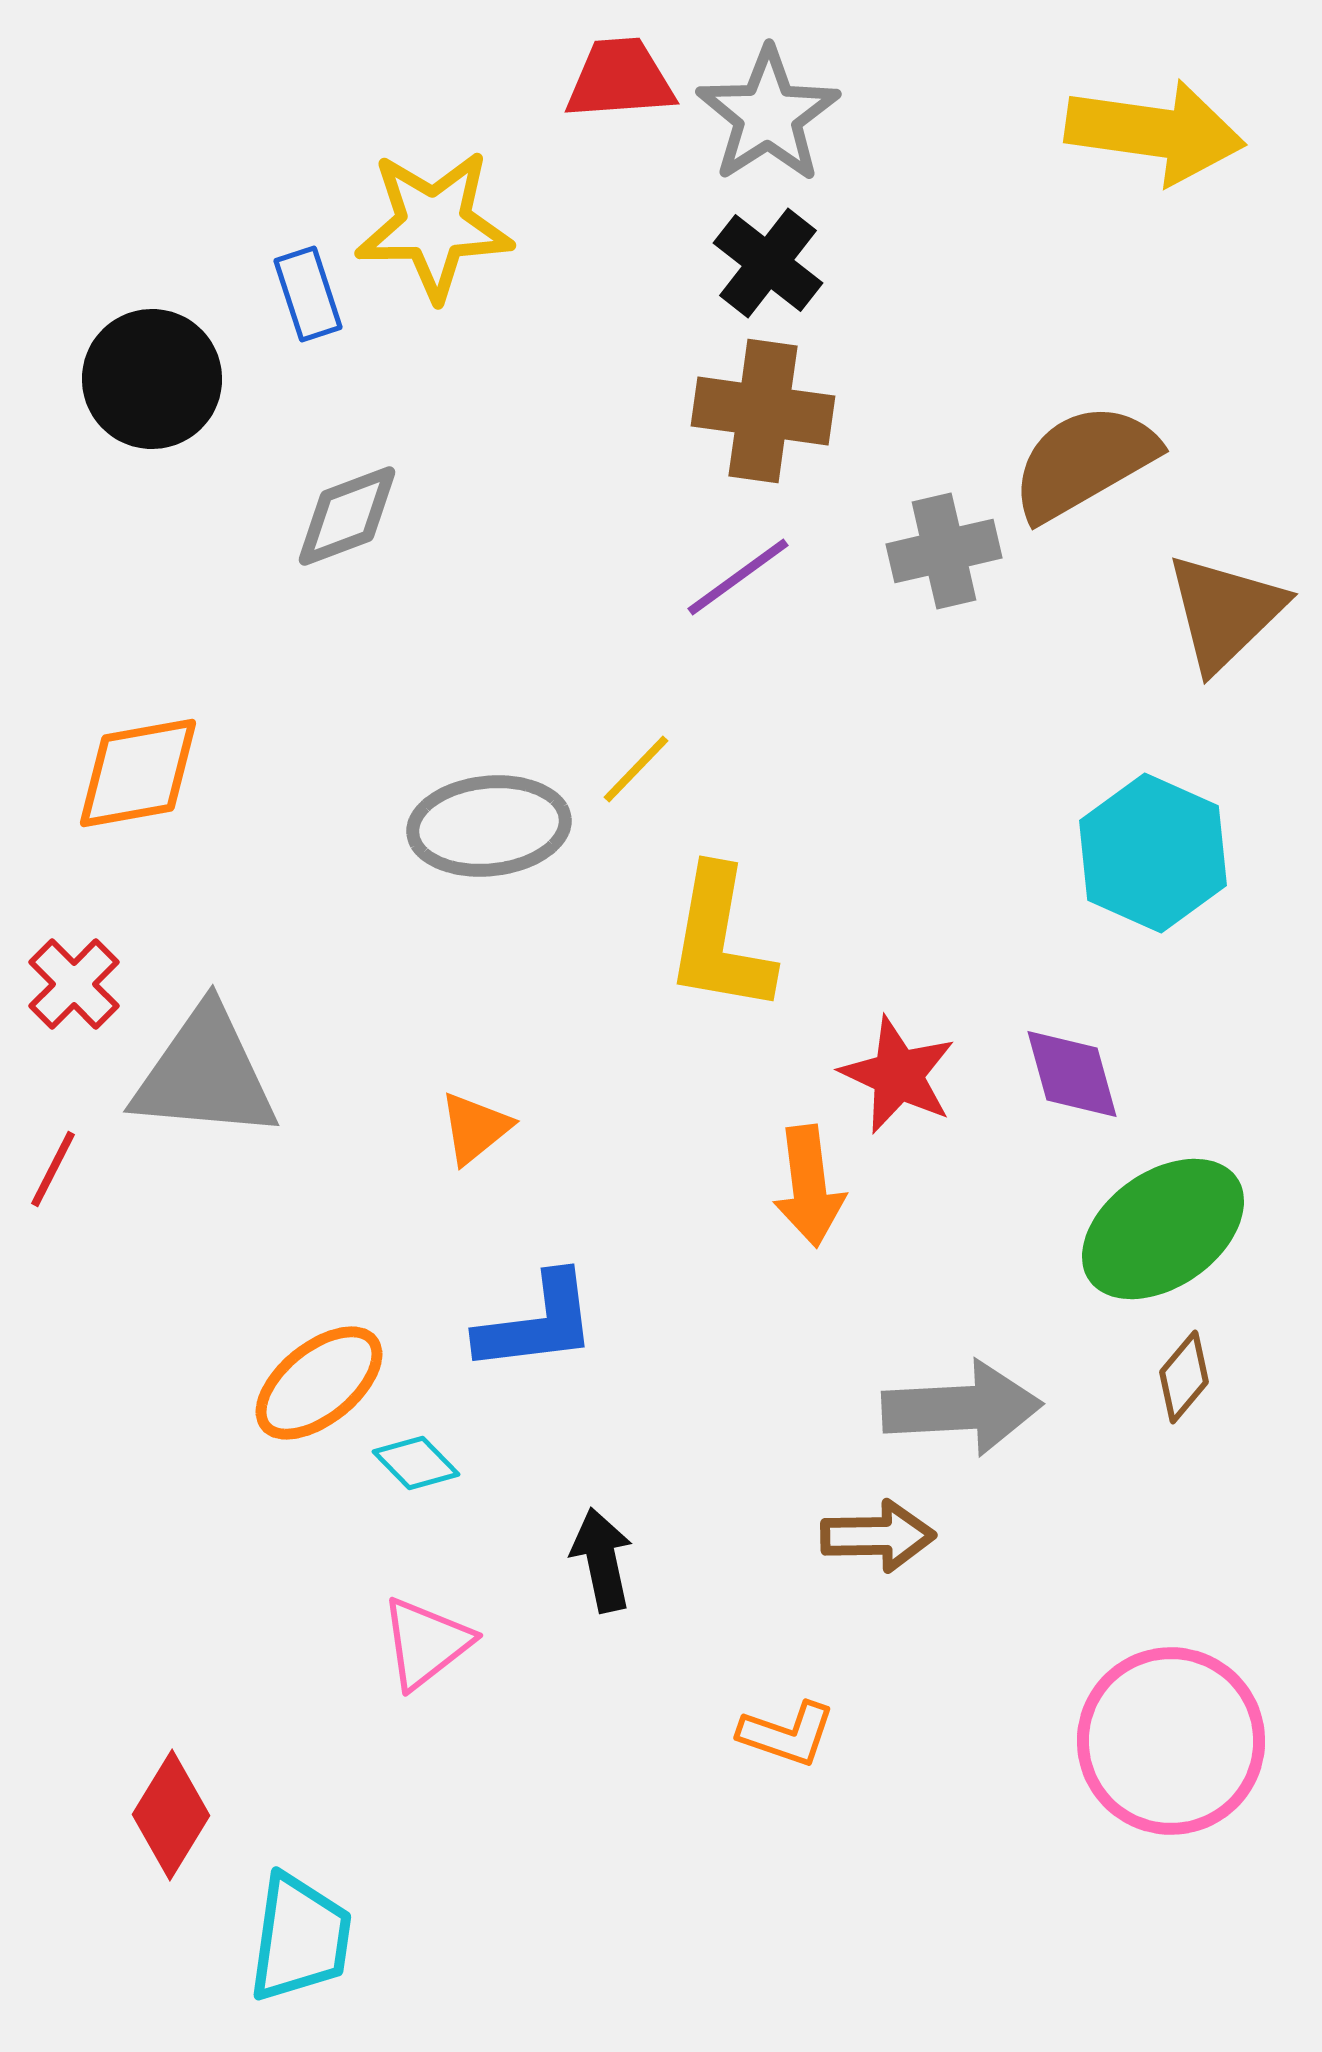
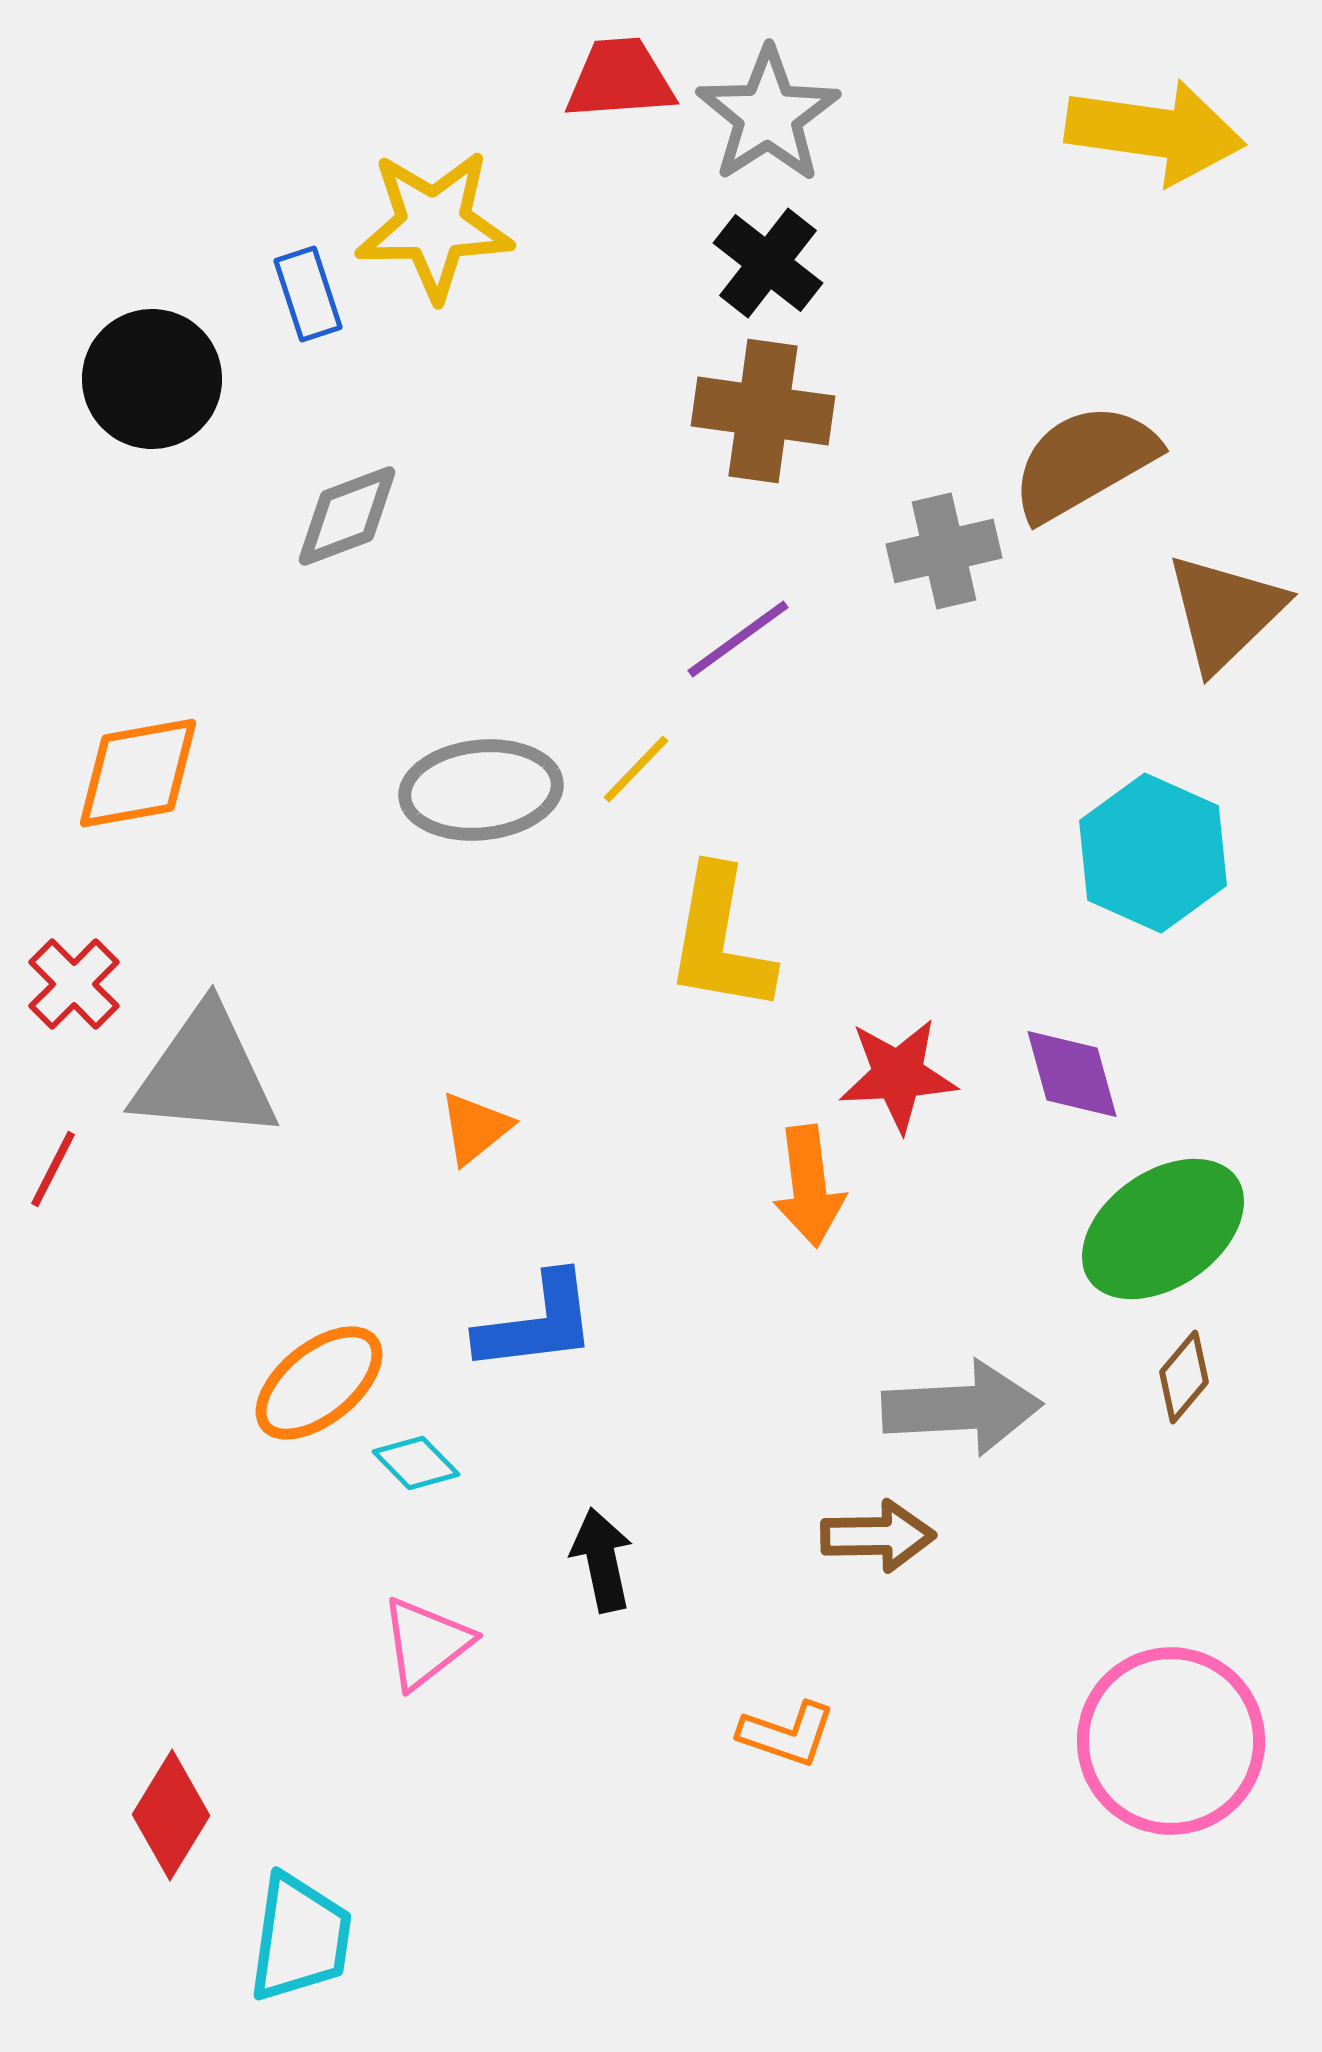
purple line: moved 62 px down
gray ellipse: moved 8 px left, 36 px up
red star: rotated 28 degrees counterclockwise
